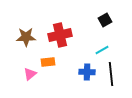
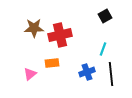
black square: moved 4 px up
brown star: moved 8 px right, 9 px up
cyan line: moved 1 px right, 1 px up; rotated 40 degrees counterclockwise
orange rectangle: moved 4 px right, 1 px down
blue cross: rotated 21 degrees counterclockwise
